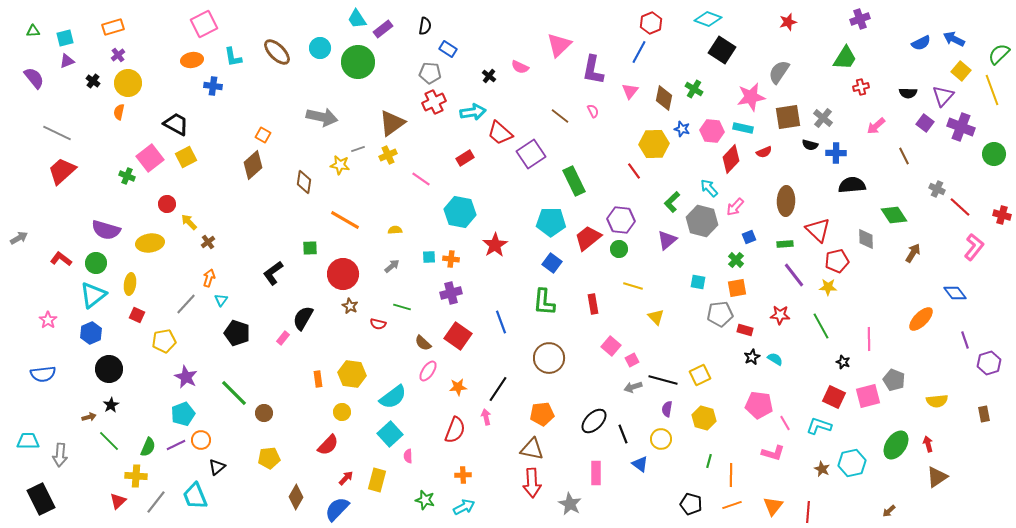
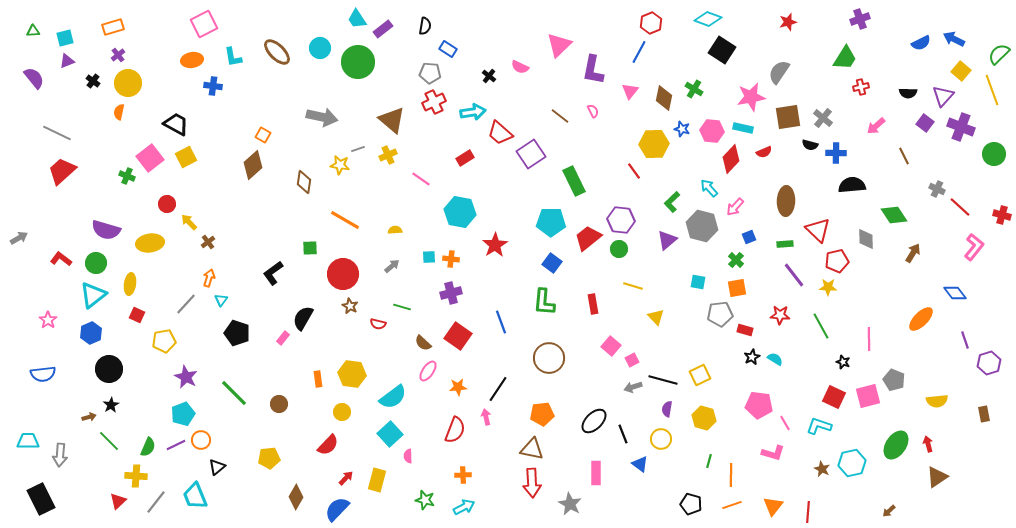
brown triangle at (392, 123): moved 3 px up; rotated 44 degrees counterclockwise
gray hexagon at (702, 221): moved 5 px down
brown circle at (264, 413): moved 15 px right, 9 px up
